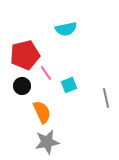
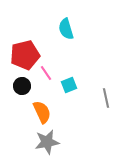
cyan semicircle: rotated 85 degrees clockwise
